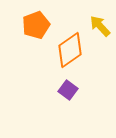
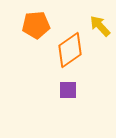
orange pentagon: rotated 16 degrees clockwise
purple square: rotated 36 degrees counterclockwise
